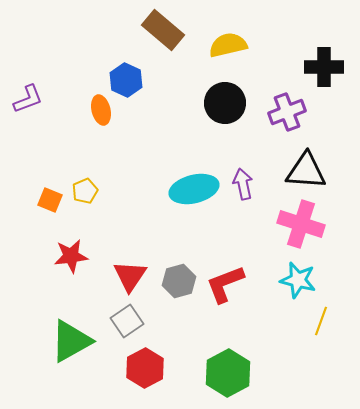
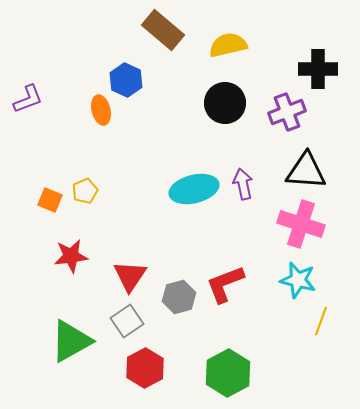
black cross: moved 6 px left, 2 px down
gray hexagon: moved 16 px down
